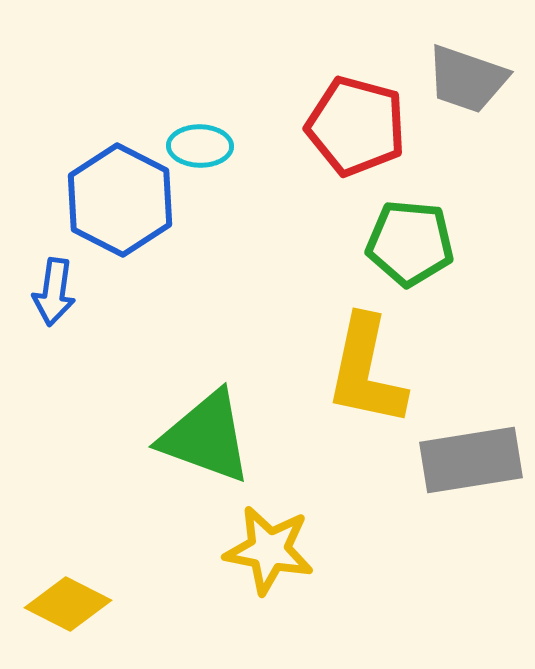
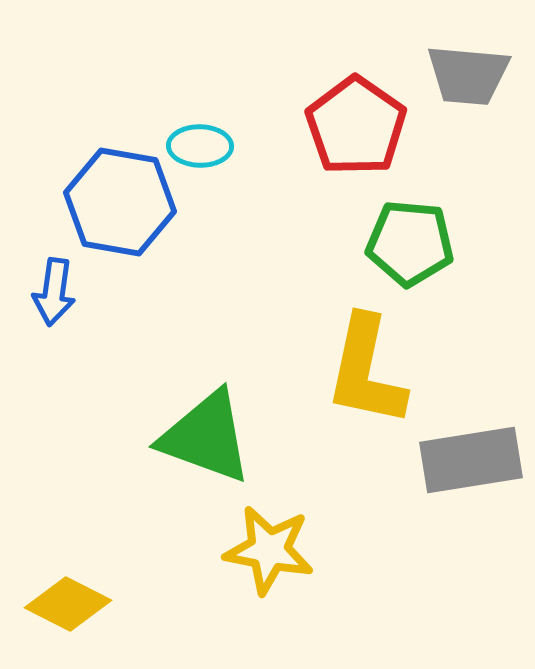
gray trapezoid: moved 1 px right, 4 px up; rotated 14 degrees counterclockwise
red pentagon: rotated 20 degrees clockwise
blue hexagon: moved 2 px down; rotated 17 degrees counterclockwise
